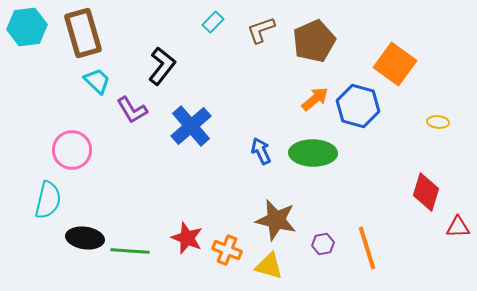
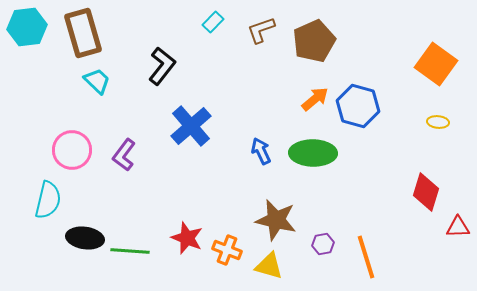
orange square: moved 41 px right
purple L-shape: moved 8 px left, 45 px down; rotated 68 degrees clockwise
orange line: moved 1 px left, 9 px down
